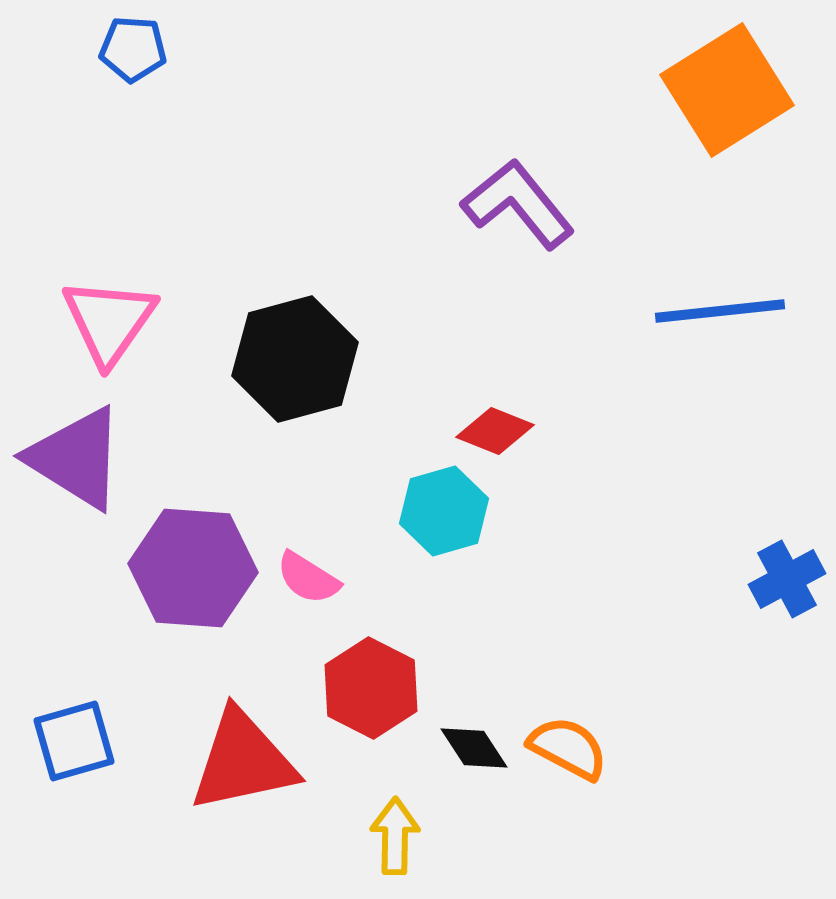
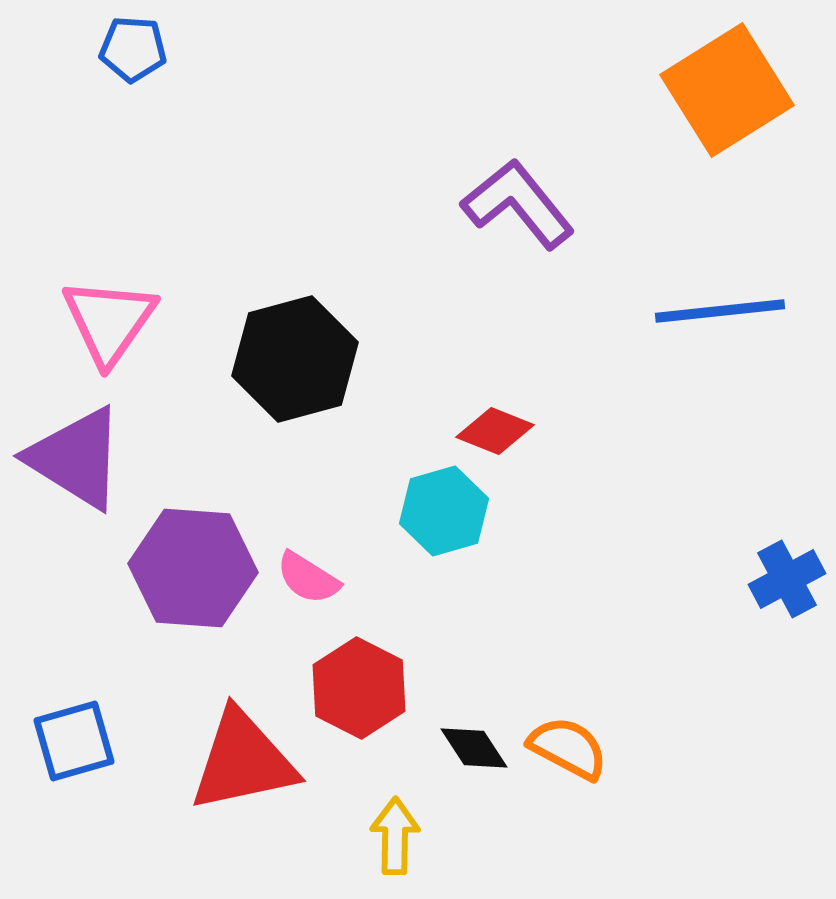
red hexagon: moved 12 px left
